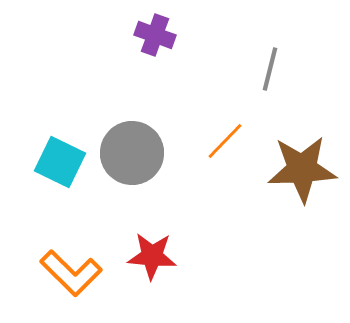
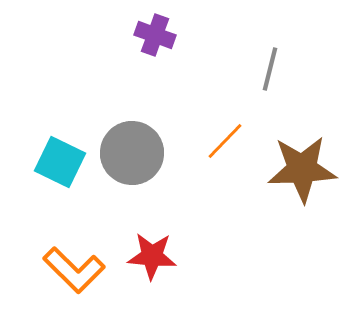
orange L-shape: moved 3 px right, 3 px up
